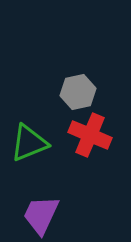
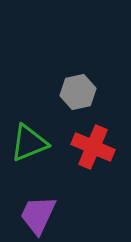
red cross: moved 3 px right, 12 px down
purple trapezoid: moved 3 px left
